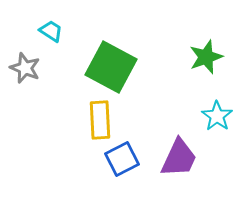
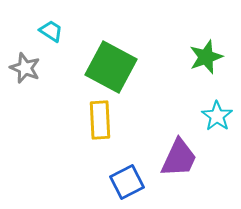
blue square: moved 5 px right, 23 px down
